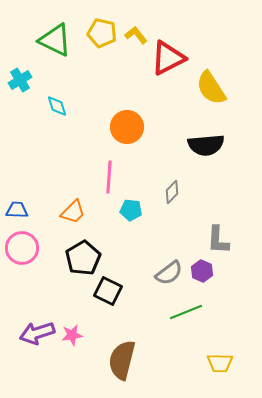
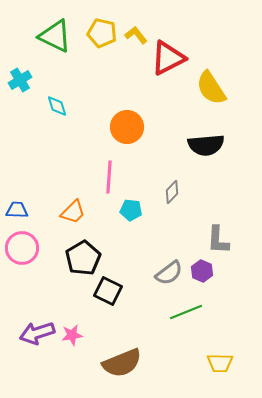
green triangle: moved 4 px up
brown semicircle: moved 3 px down; rotated 126 degrees counterclockwise
